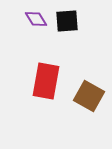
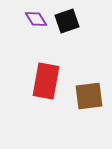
black square: rotated 15 degrees counterclockwise
brown square: rotated 36 degrees counterclockwise
